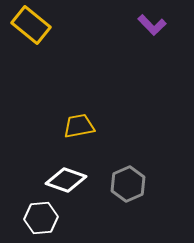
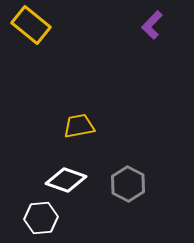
purple L-shape: rotated 88 degrees clockwise
gray hexagon: rotated 8 degrees counterclockwise
